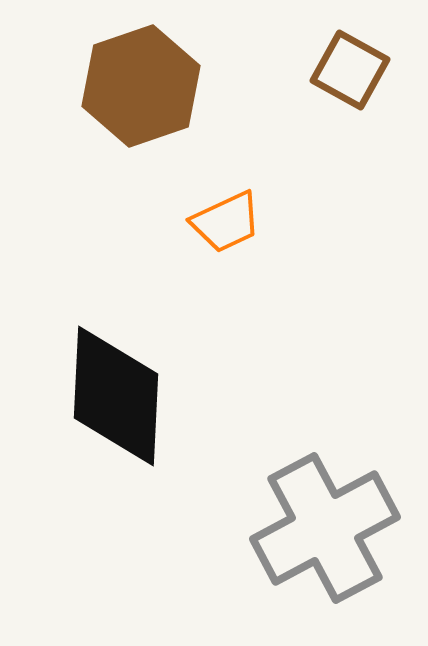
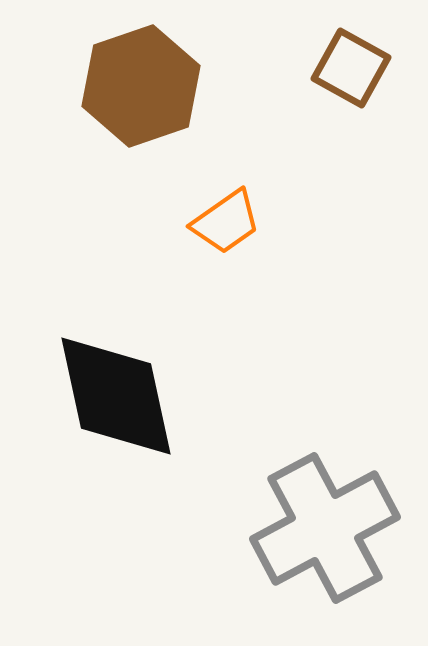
brown square: moved 1 px right, 2 px up
orange trapezoid: rotated 10 degrees counterclockwise
black diamond: rotated 15 degrees counterclockwise
